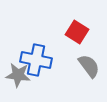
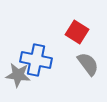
gray semicircle: moved 1 px left, 2 px up
